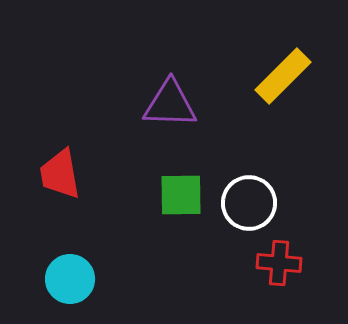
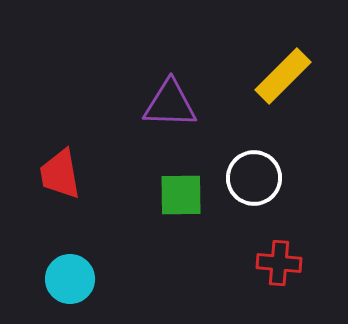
white circle: moved 5 px right, 25 px up
